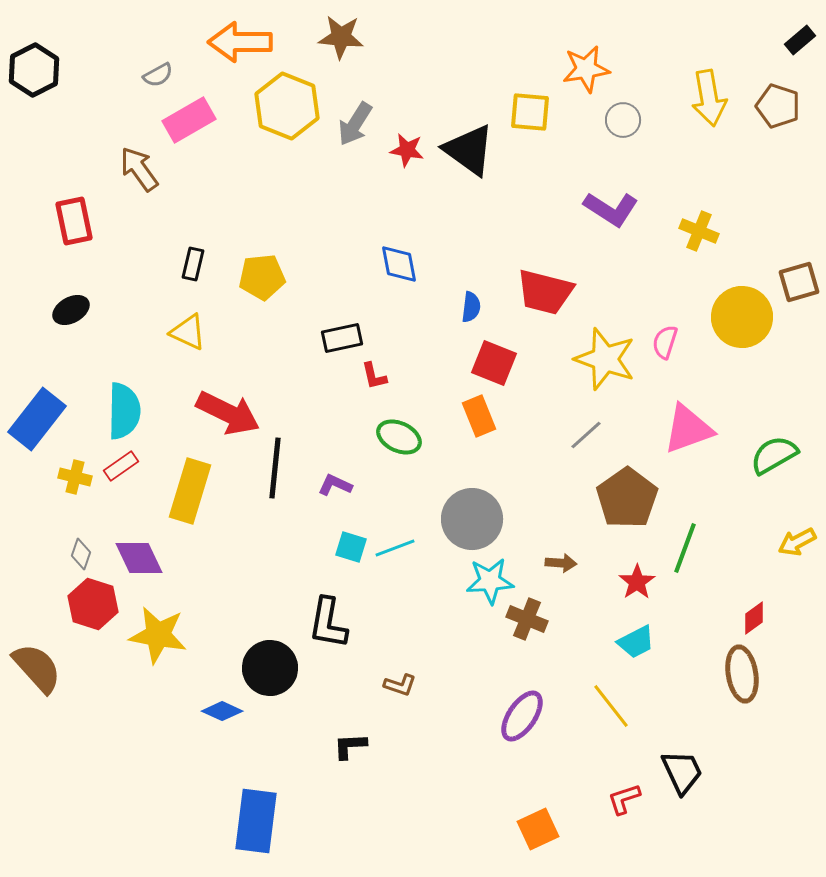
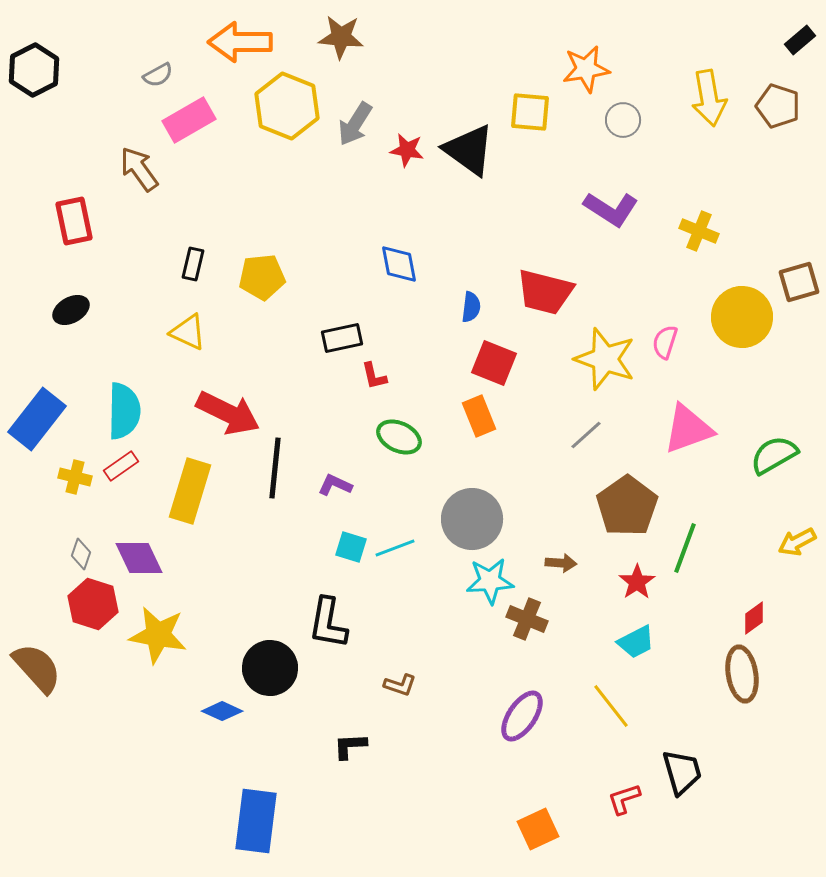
brown pentagon at (627, 498): moved 8 px down
black trapezoid at (682, 772): rotated 9 degrees clockwise
